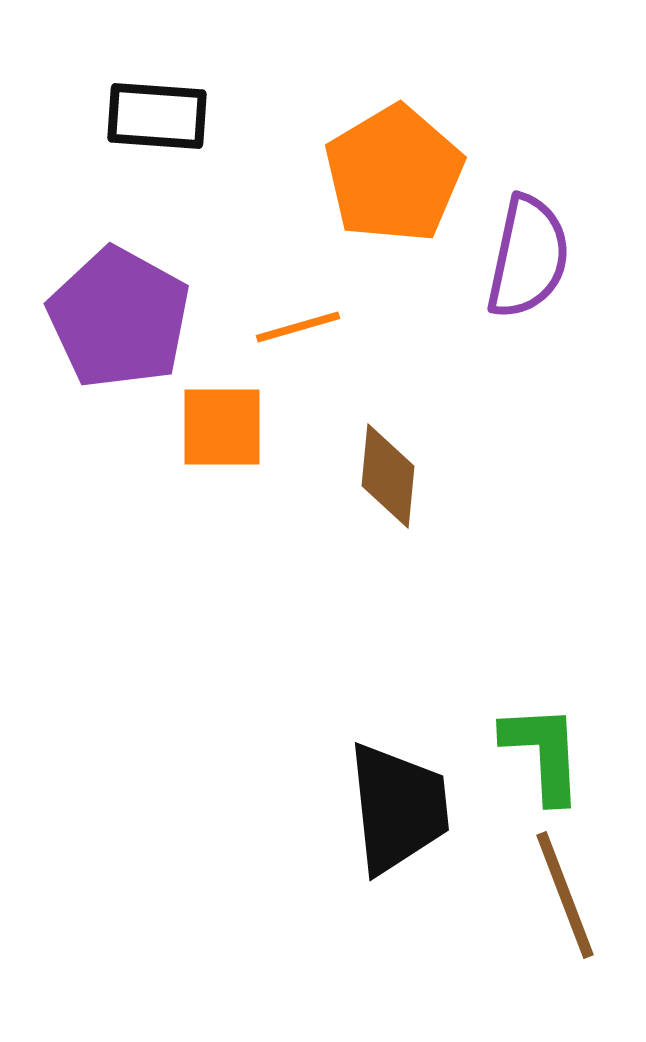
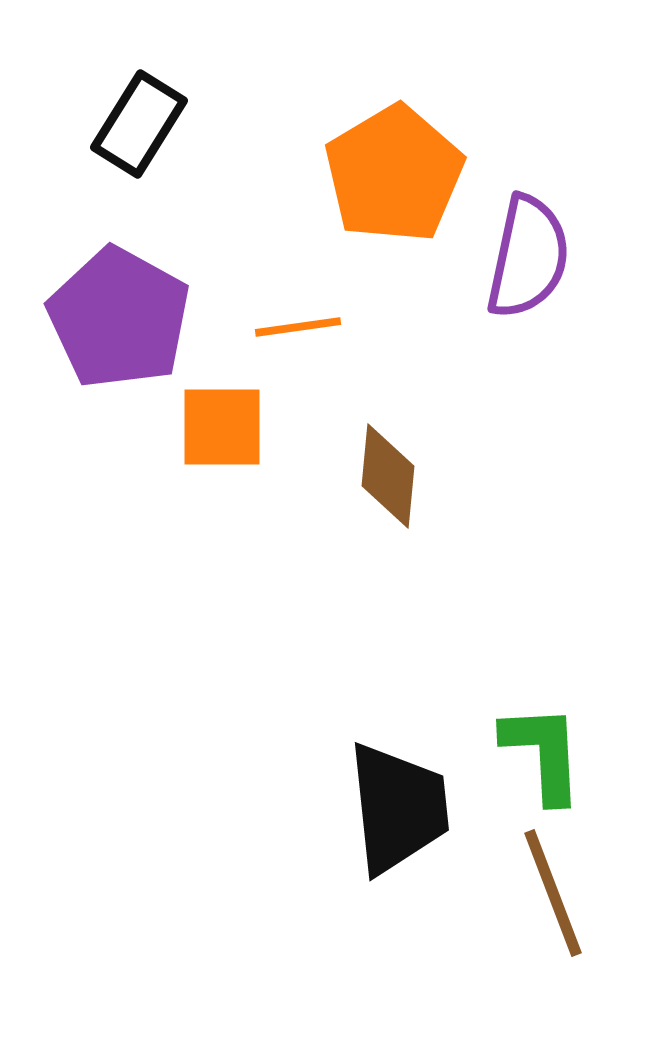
black rectangle: moved 18 px left, 8 px down; rotated 62 degrees counterclockwise
orange line: rotated 8 degrees clockwise
brown line: moved 12 px left, 2 px up
